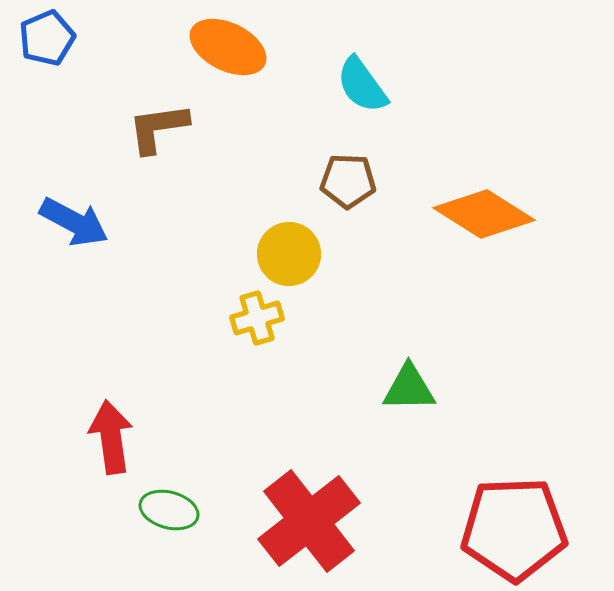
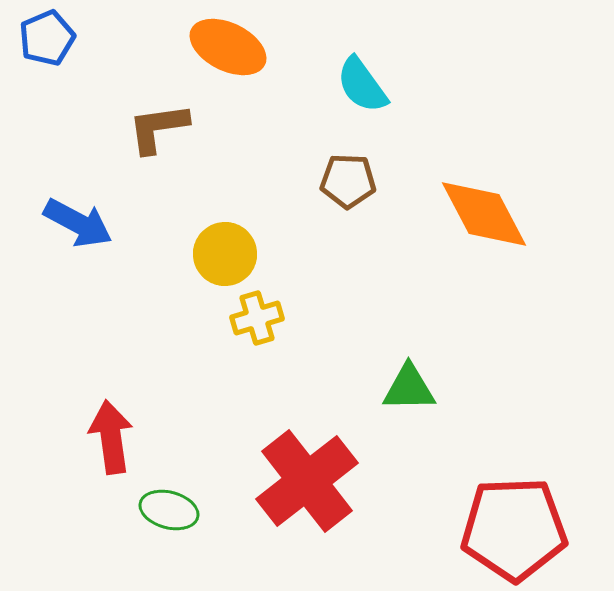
orange diamond: rotated 30 degrees clockwise
blue arrow: moved 4 px right, 1 px down
yellow circle: moved 64 px left
red cross: moved 2 px left, 40 px up
